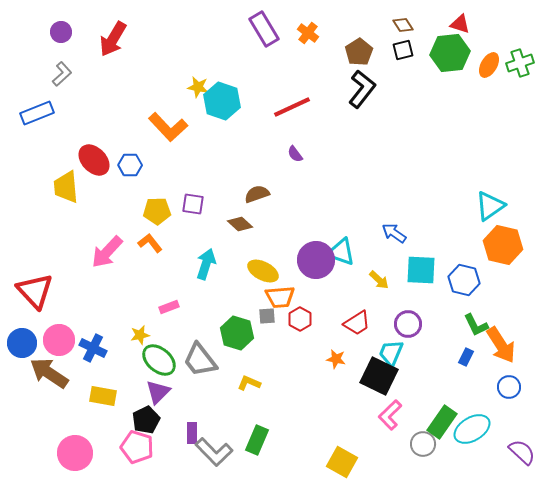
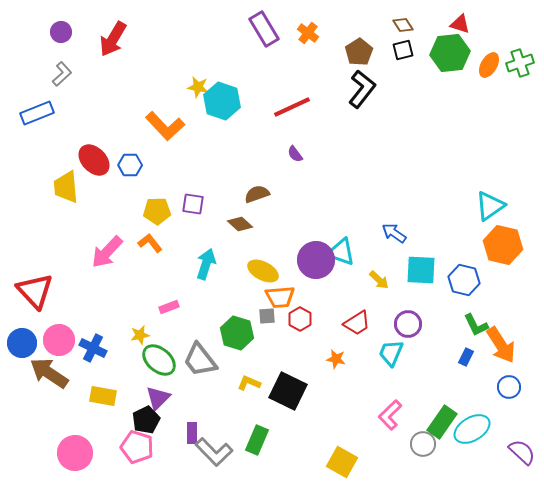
orange L-shape at (168, 127): moved 3 px left, 1 px up
black square at (379, 376): moved 91 px left, 15 px down
purple triangle at (158, 392): moved 6 px down
